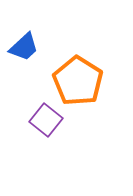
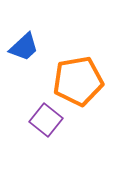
orange pentagon: rotated 30 degrees clockwise
